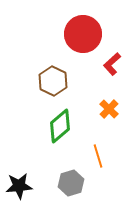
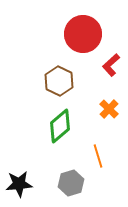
red L-shape: moved 1 px left, 1 px down
brown hexagon: moved 6 px right
black star: moved 2 px up
